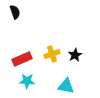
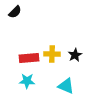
black semicircle: rotated 64 degrees clockwise
yellow cross: rotated 21 degrees clockwise
red rectangle: moved 7 px right, 1 px up; rotated 18 degrees clockwise
cyan triangle: rotated 12 degrees clockwise
